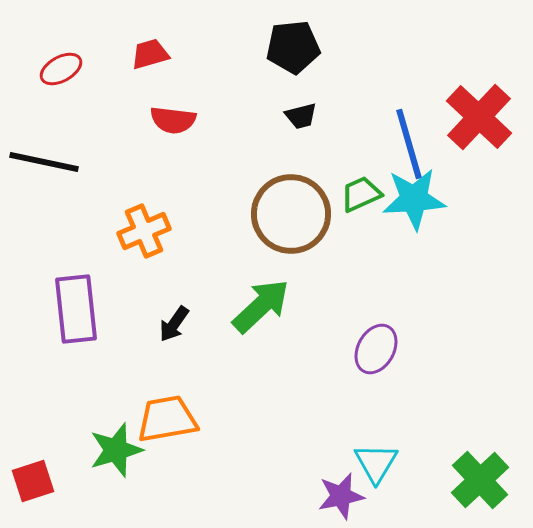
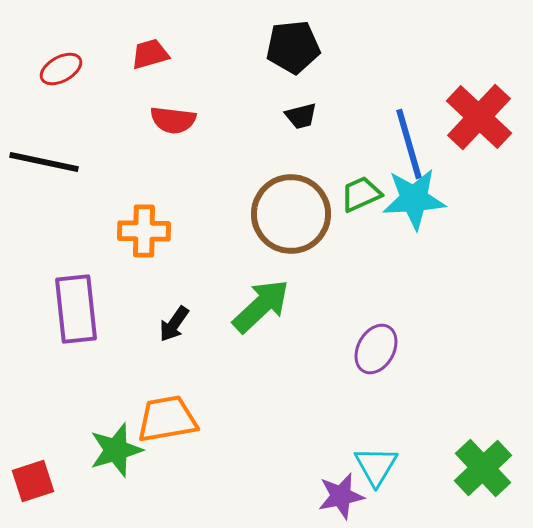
orange cross: rotated 24 degrees clockwise
cyan triangle: moved 3 px down
green cross: moved 3 px right, 12 px up
